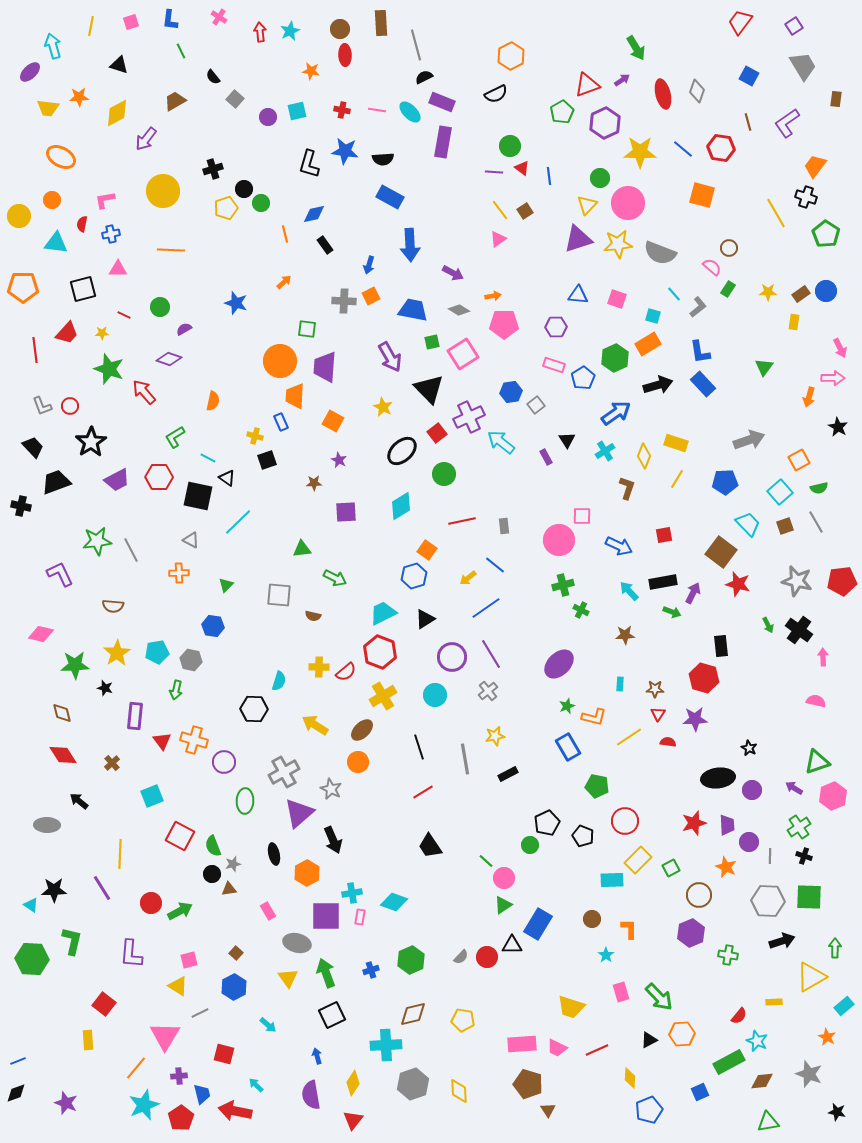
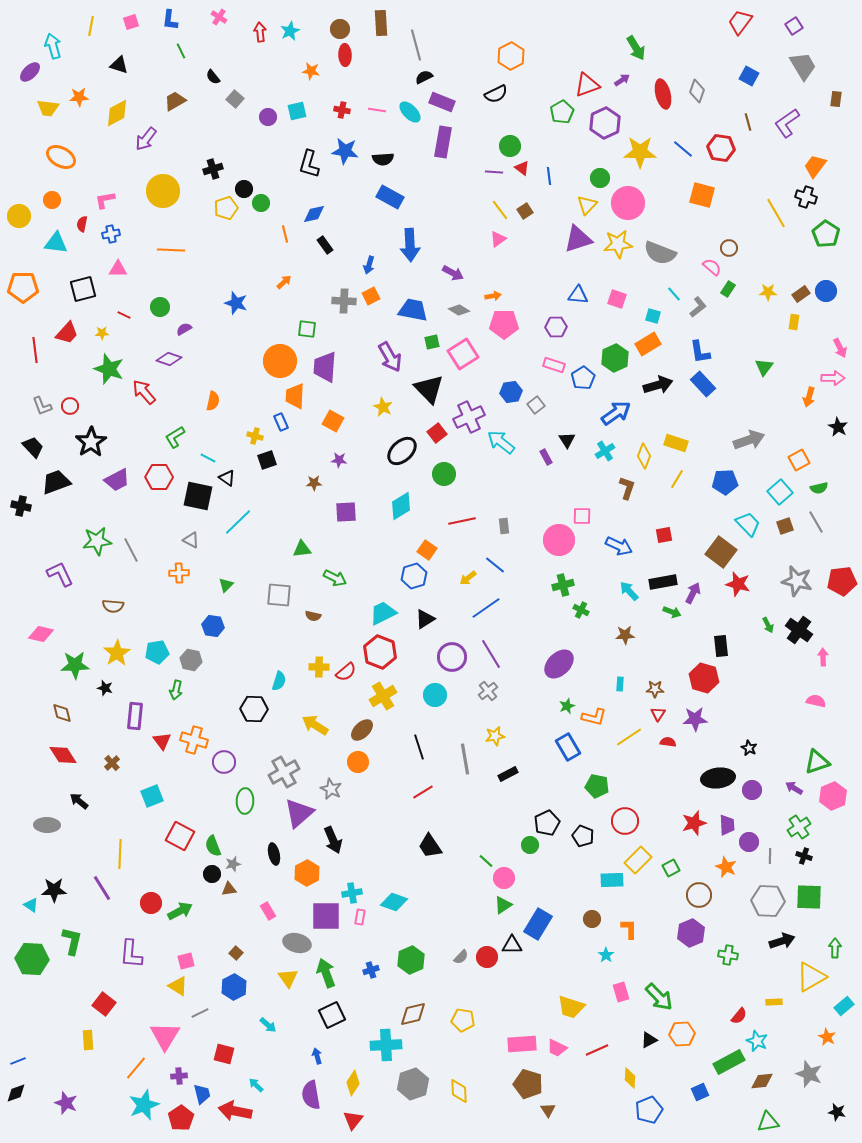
purple star at (339, 460): rotated 21 degrees counterclockwise
pink square at (189, 960): moved 3 px left, 1 px down
